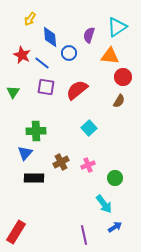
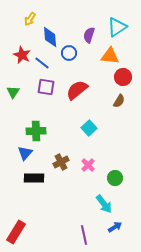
pink cross: rotated 24 degrees counterclockwise
